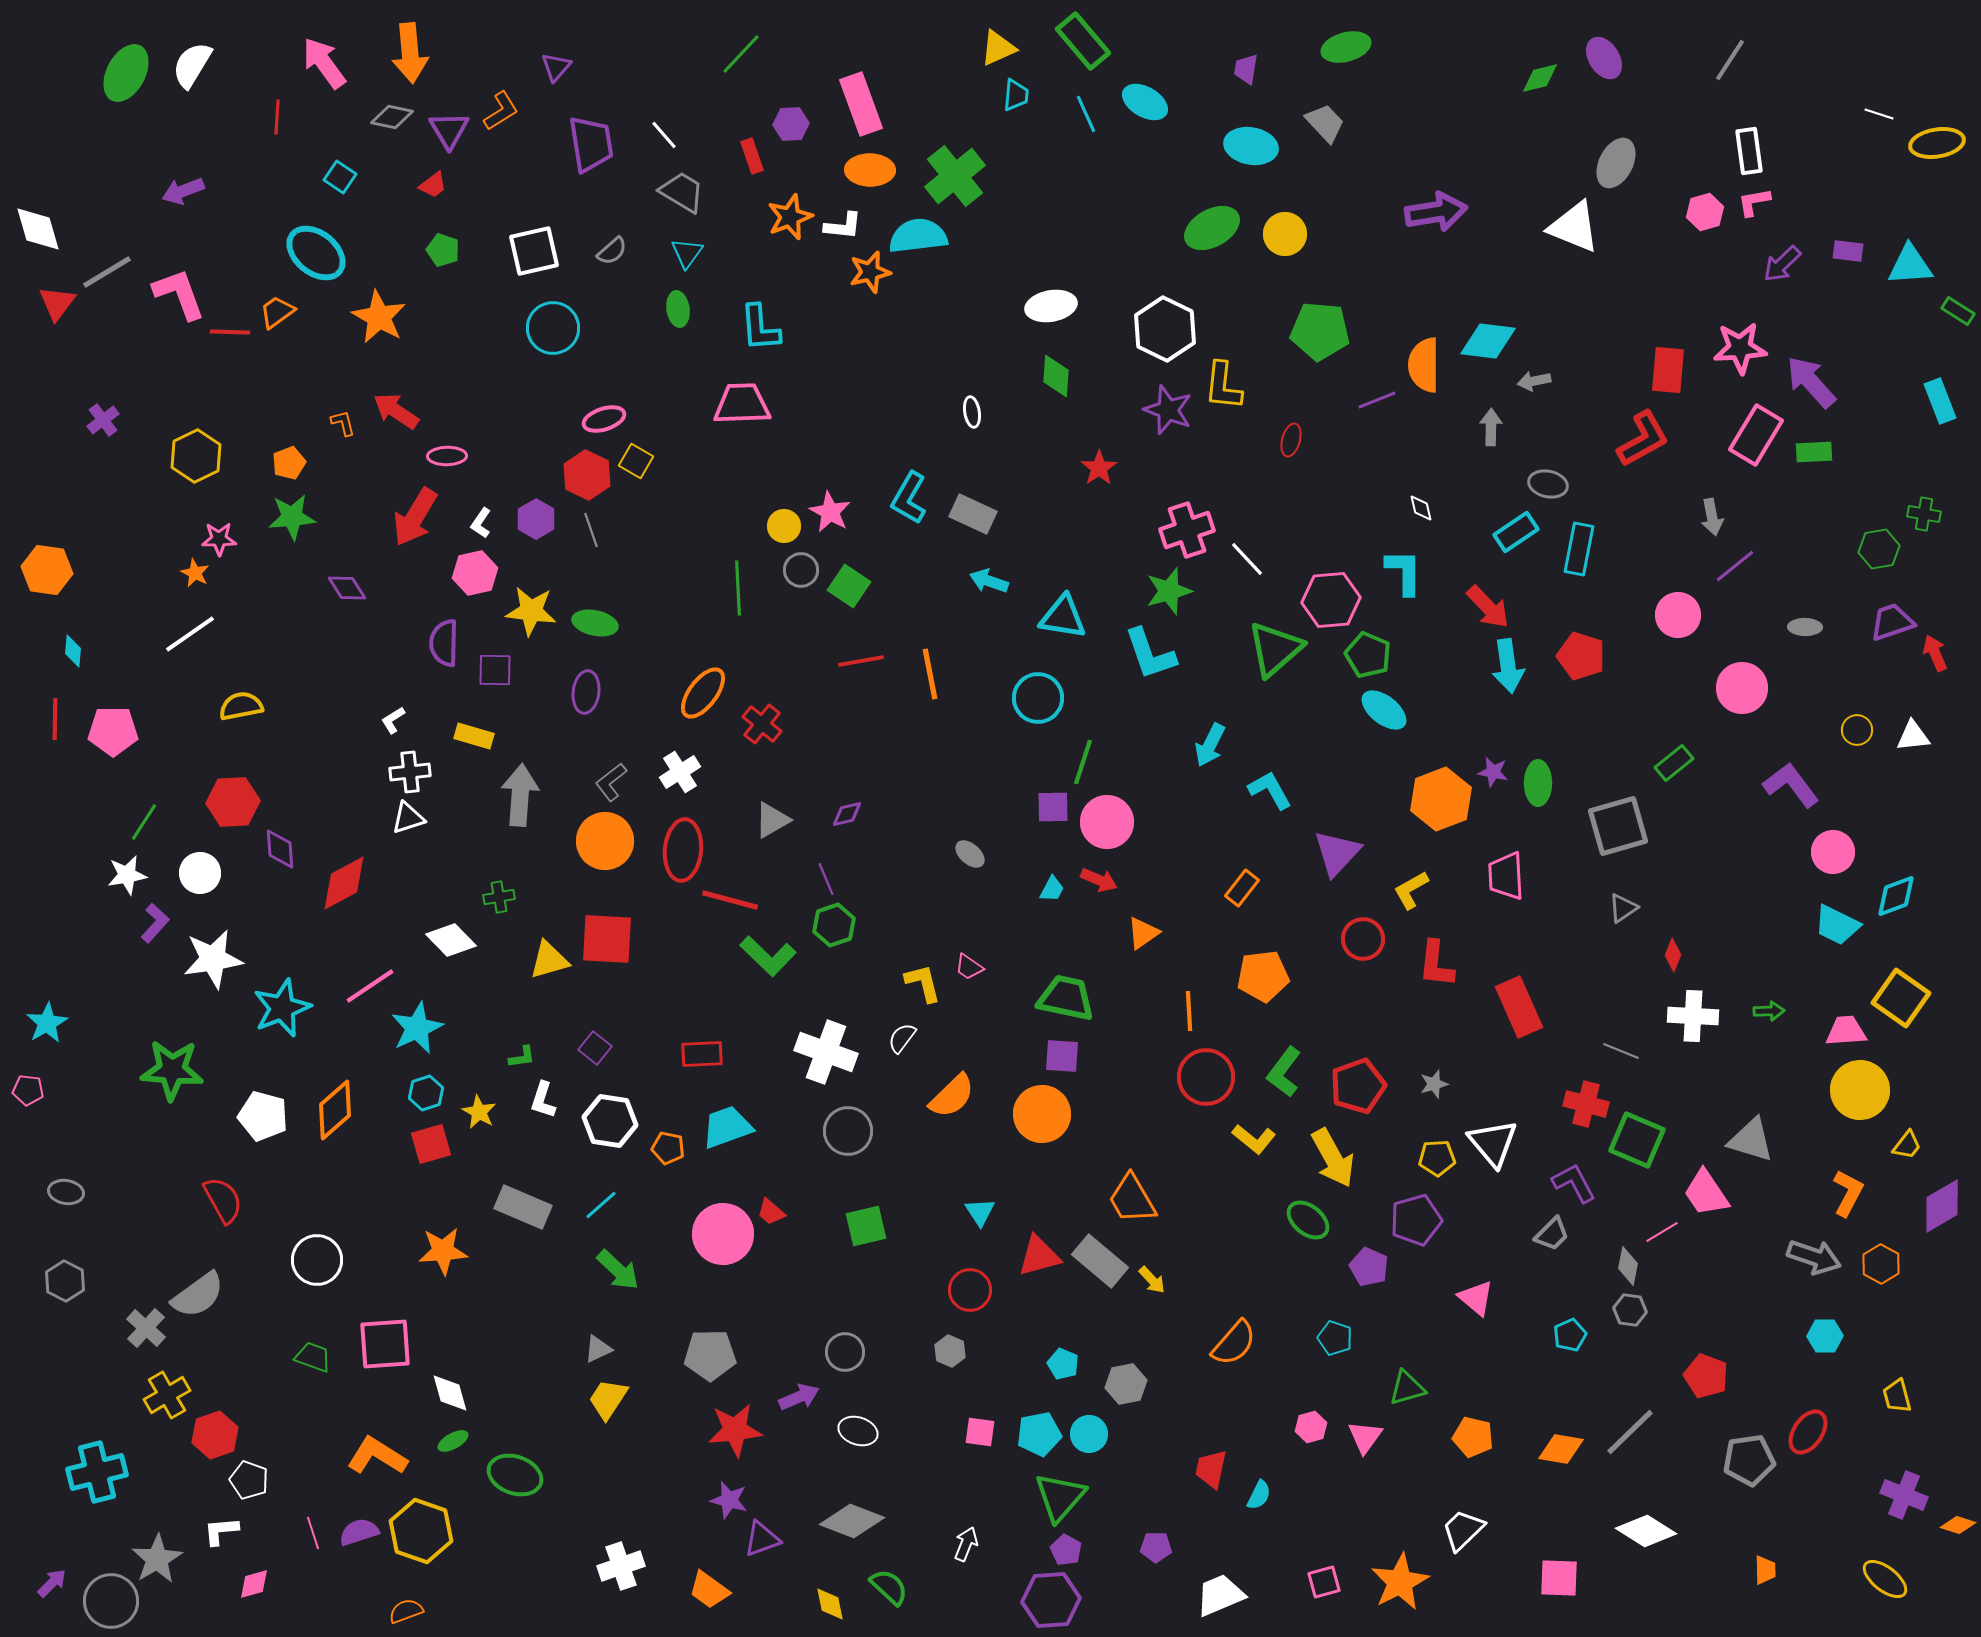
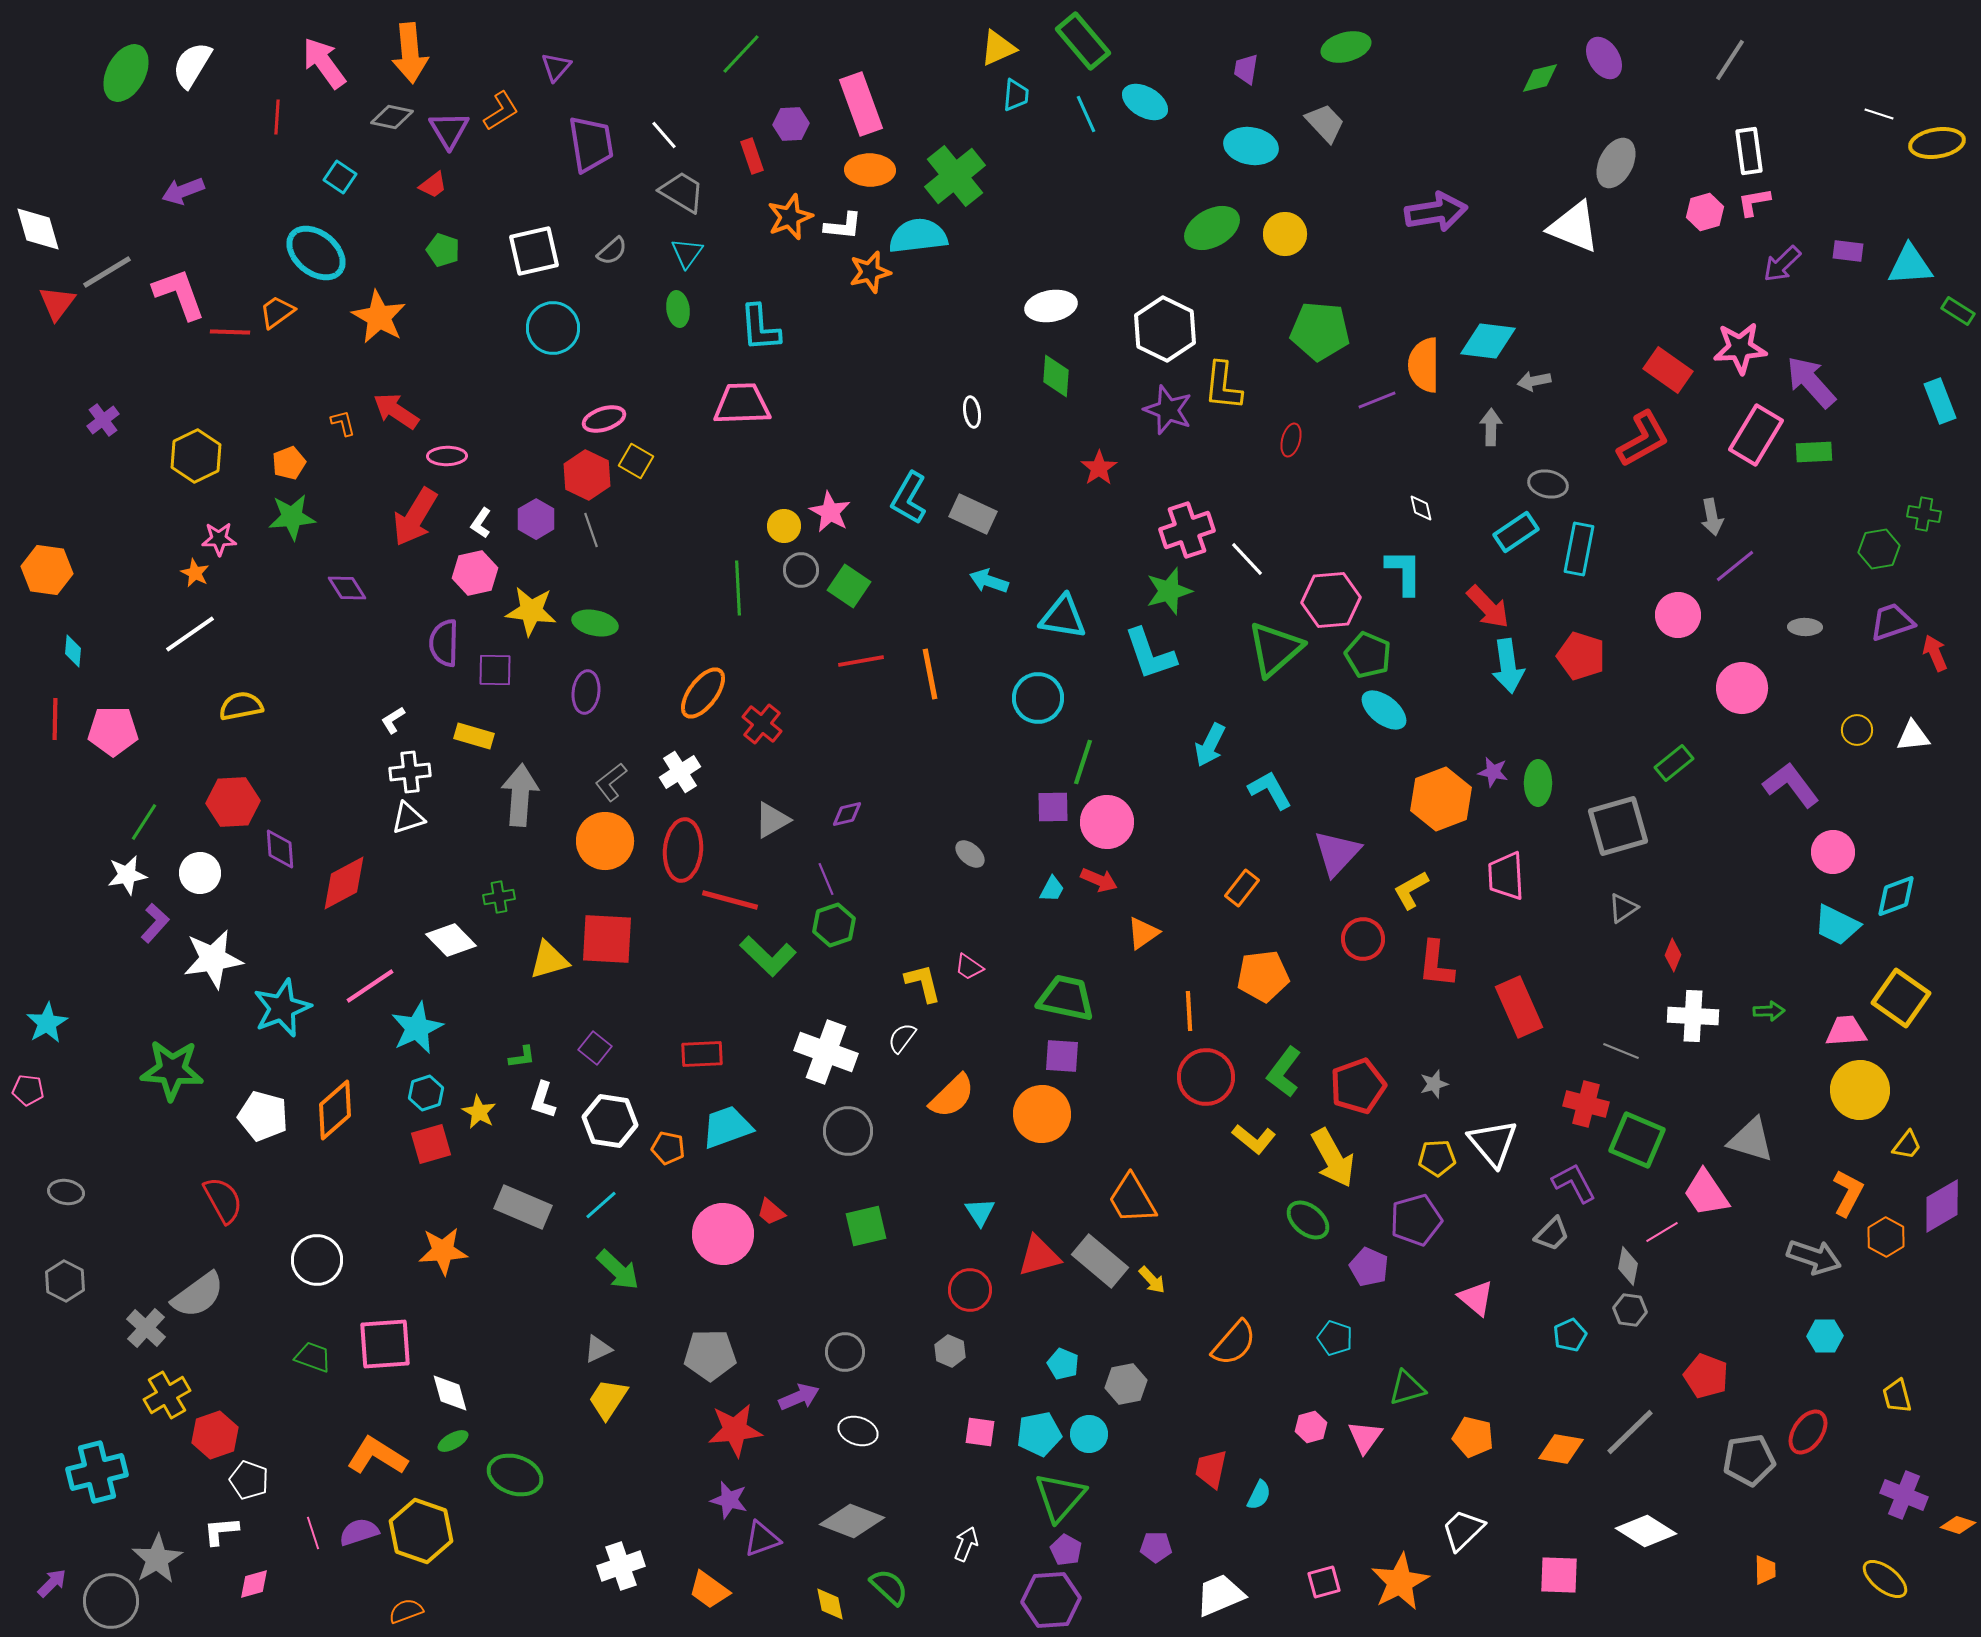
red rectangle at (1668, 370): rotated 60 degrees counterclockwise
orange hexagon at (1881, 1264): moved 5 px right, 27 px up
pink square at (1559, 1578): moved 3 px up
